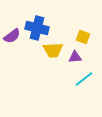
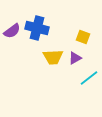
purple semicircle: moved 5 px up
yellow trapezoid: moved 7 px down
purple triangle: moved 1 px down; rotated 24 degrees counterclockwise
cyan line: moved 5 px right, 1 px up
